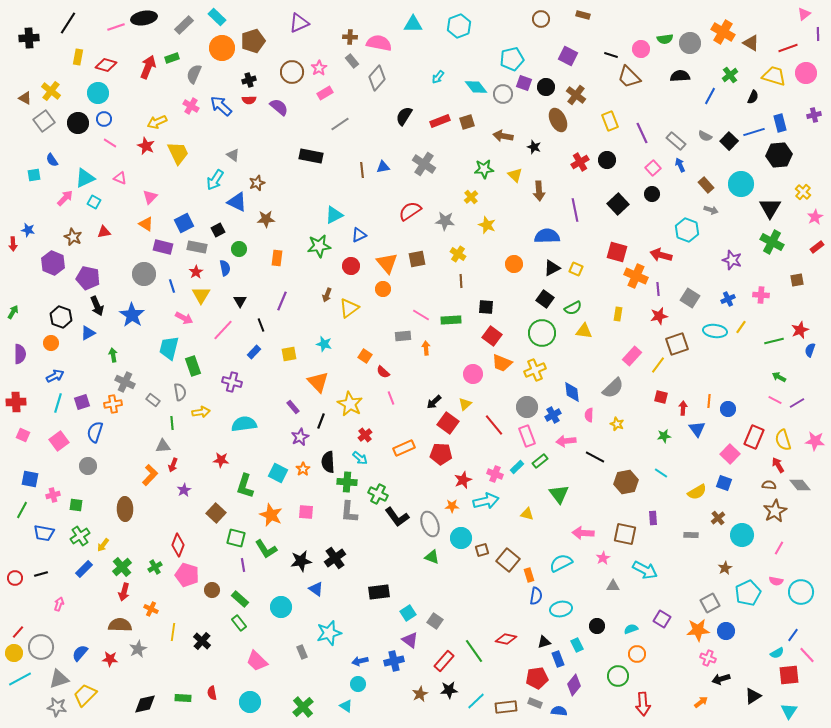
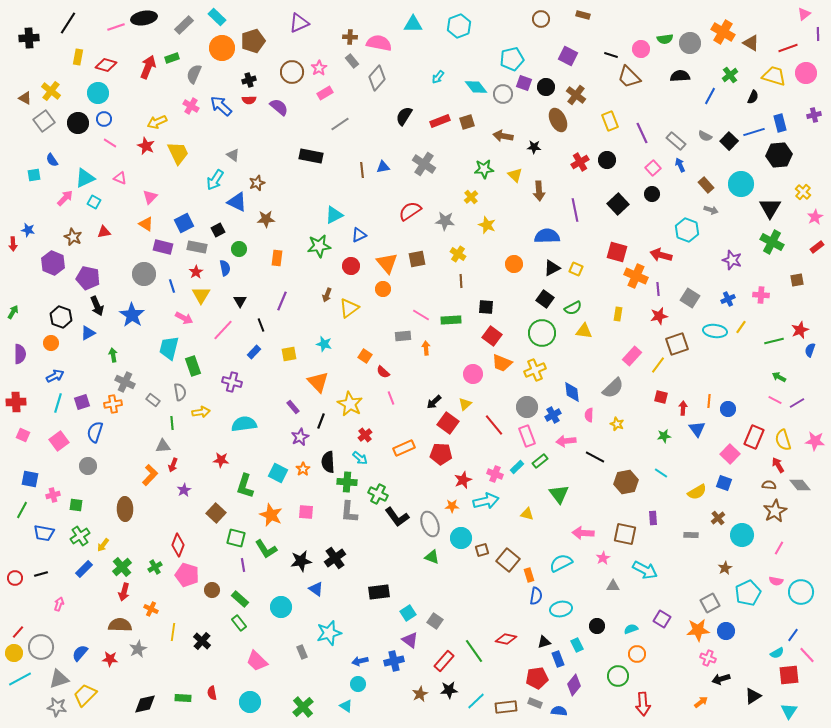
black star at (534, 147): rotated 16 degrees counterclockwise
